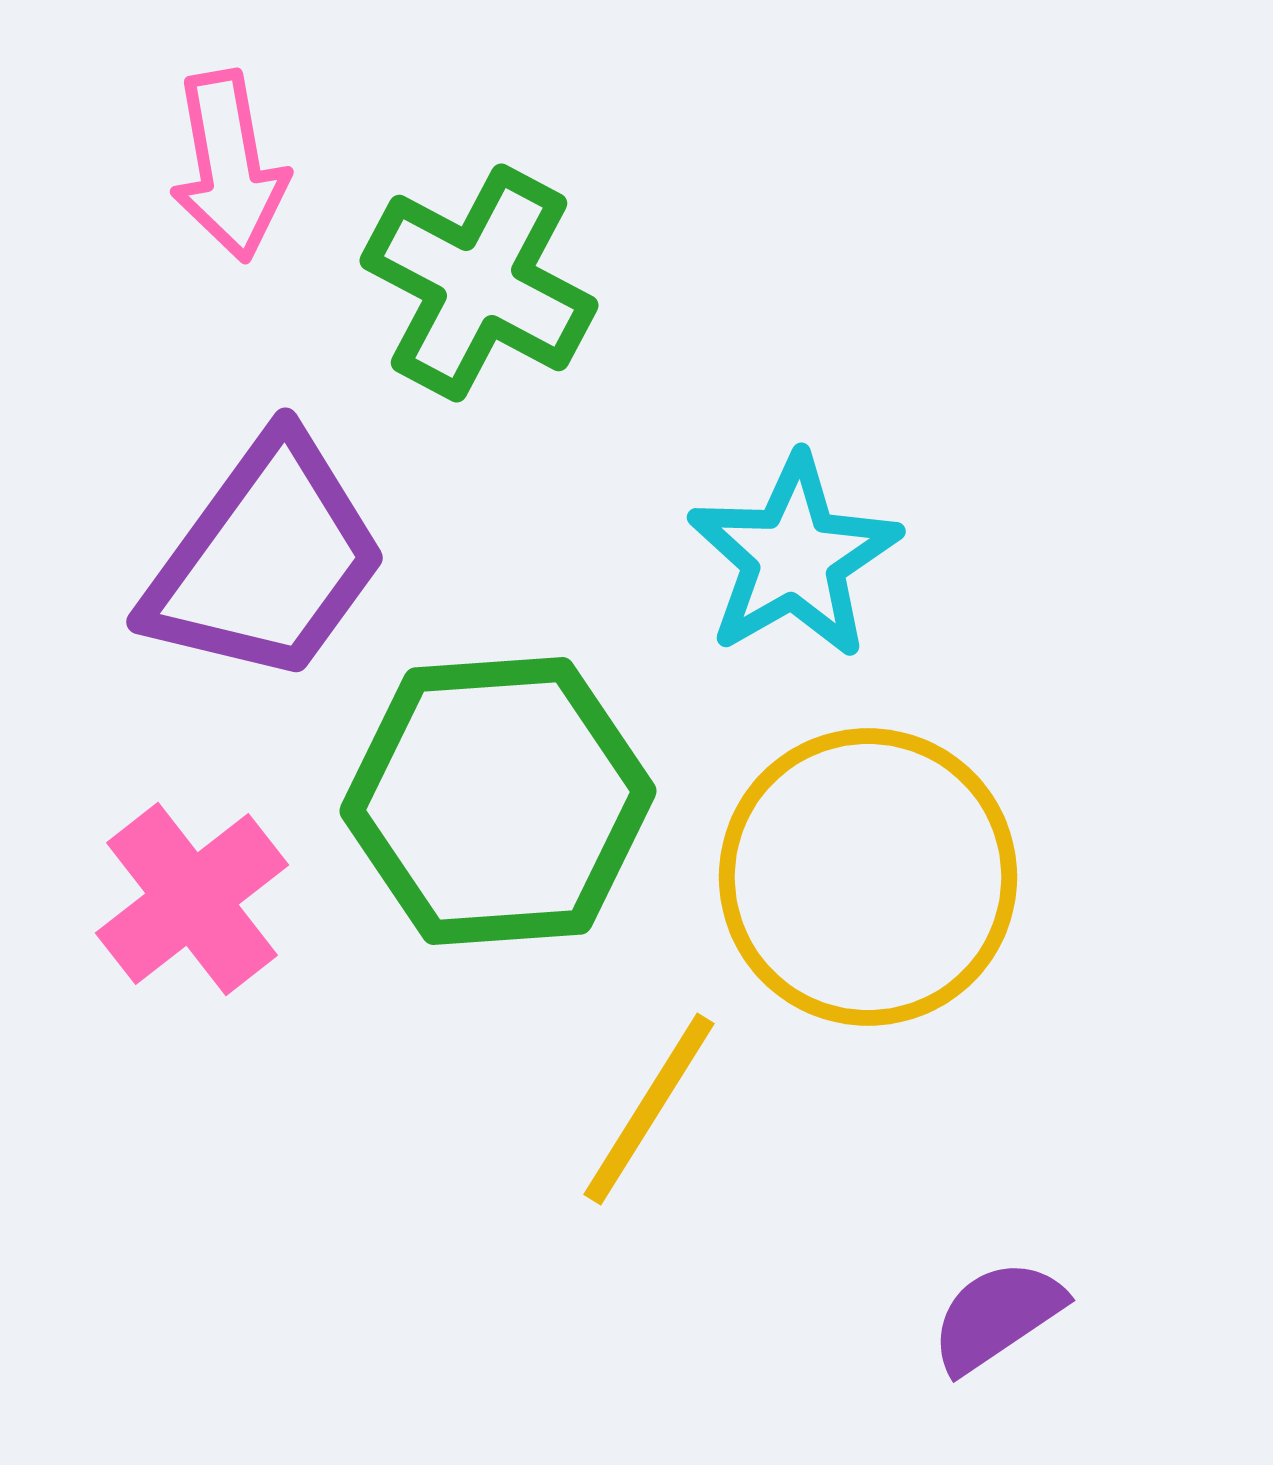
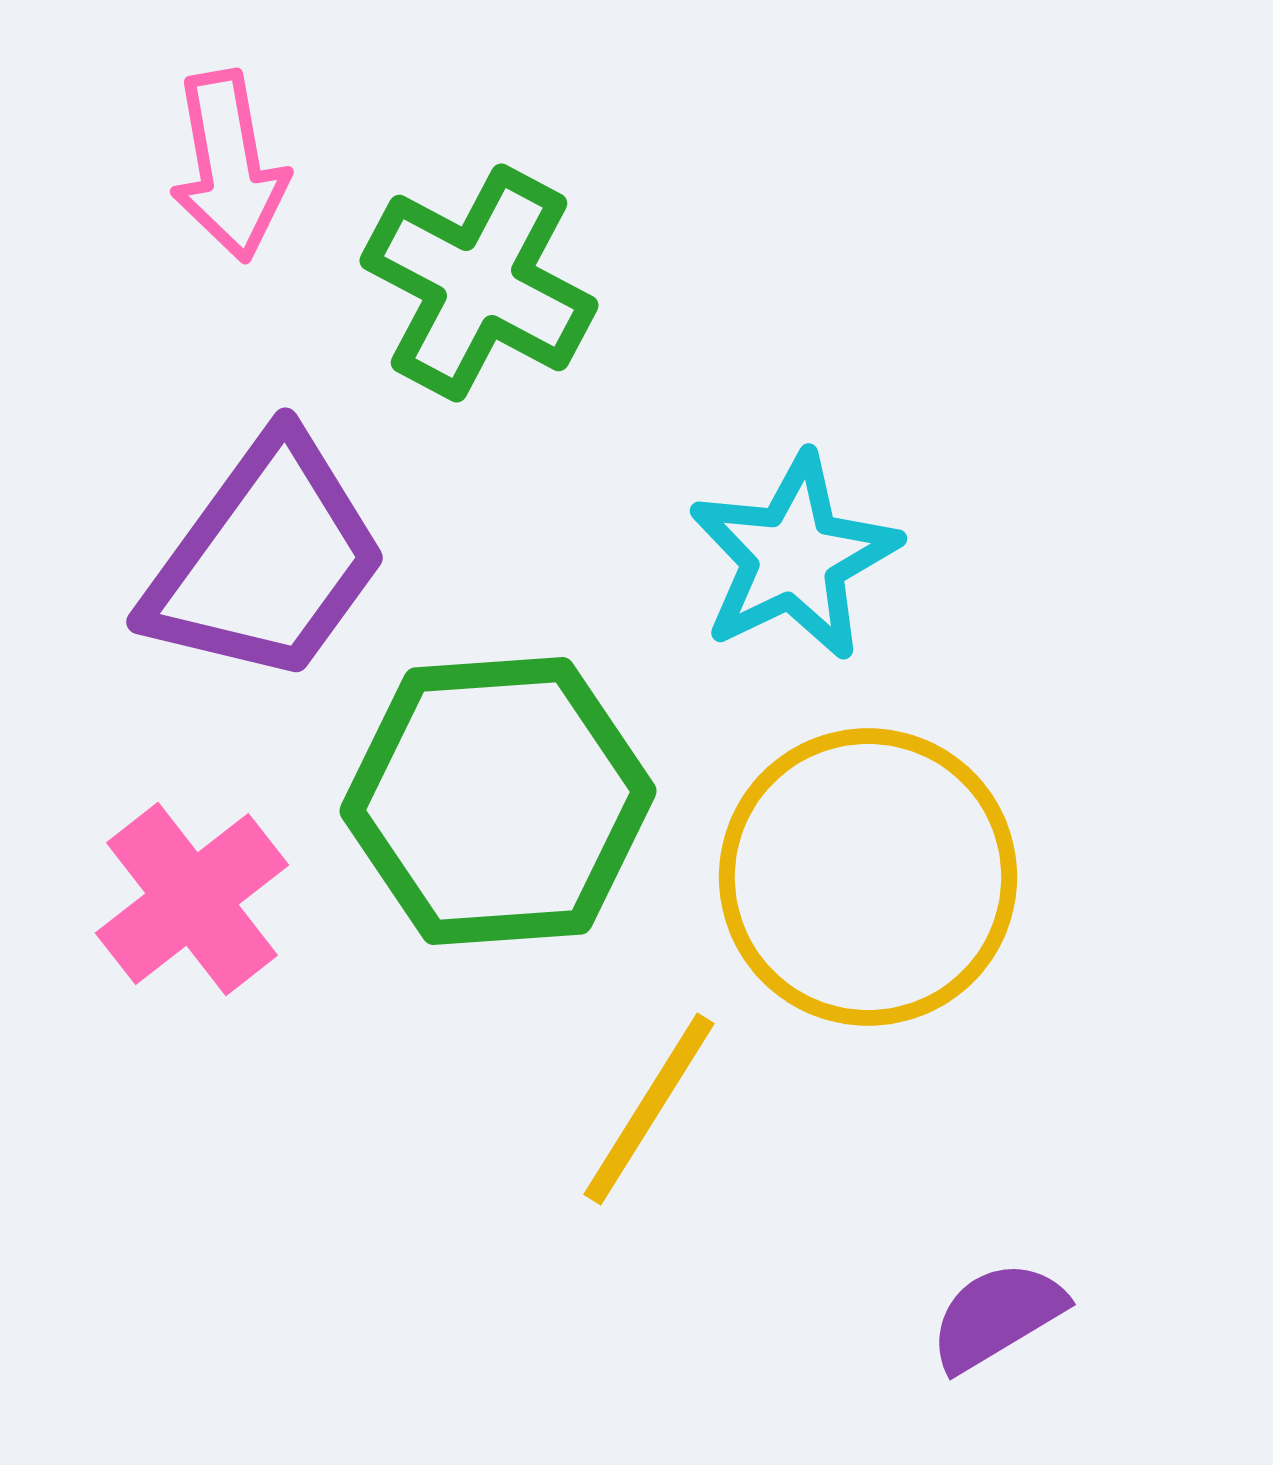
cyan star: rotated 4 degrees clockwise
purple semicircle: rotated 3 degrees clockwise
